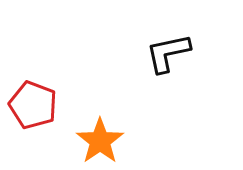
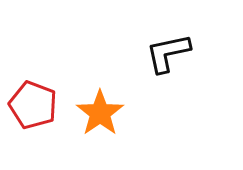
orange star: moved 28 px up
